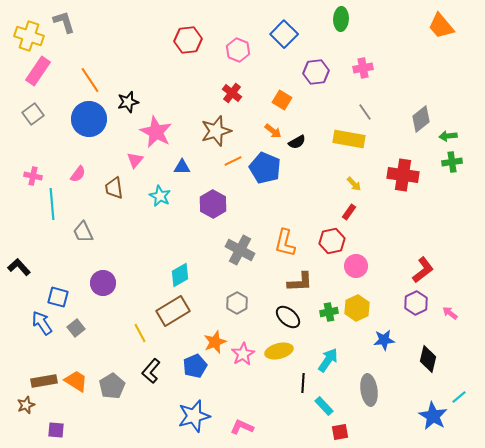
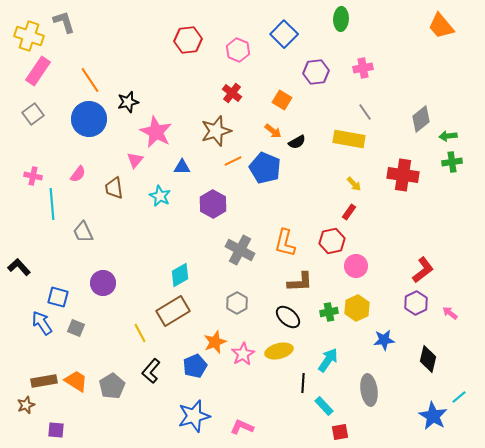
gray square at (76, 328): rotated 30 degrees counterclockwise
